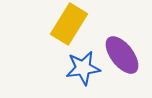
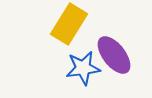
purple ellipse: moved 8 px left
